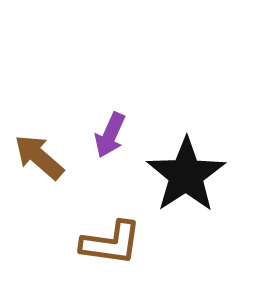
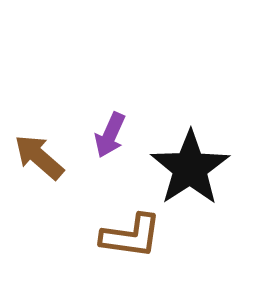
black star: moved 4 px right, 7 px up
brown L-shape: moved 20 px right, 7 px up
